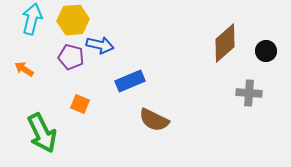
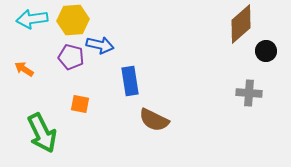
cyan arrow: rotated 112 degrees counterclockwise
brown diamond: moved 16 px right, 19 px up
blue rectangle: rotated 76 degrees counterclockwise
orange square: rotated 12 degrees counterclockwise
